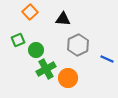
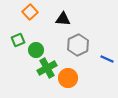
green cross: moved 1 px right, 1 px up
